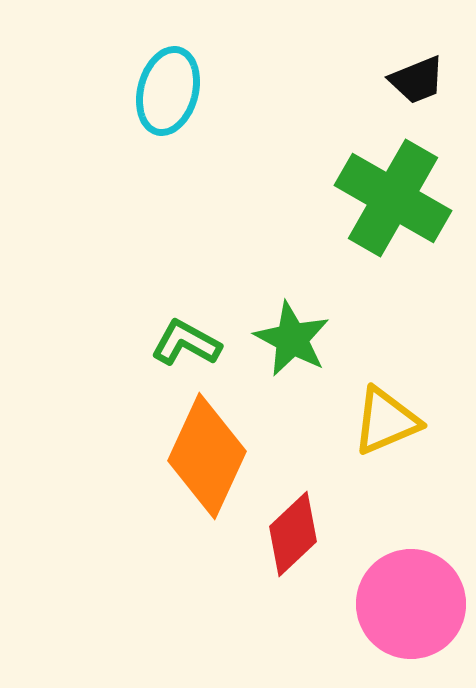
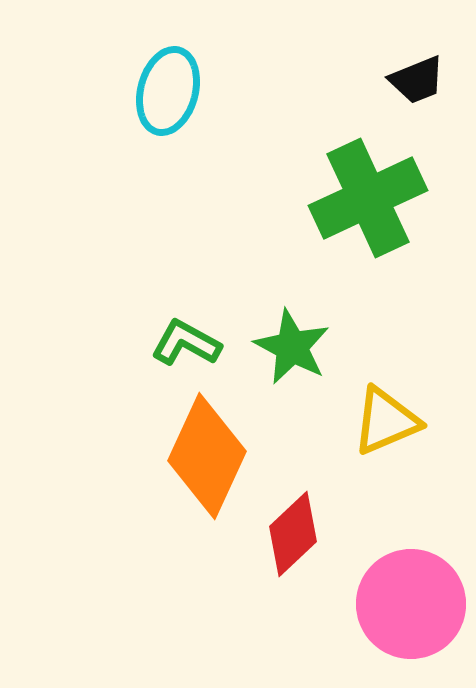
green cross: moved 25 px left; rotated 35 degrees clockwise
green star: moved 8 px down
